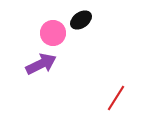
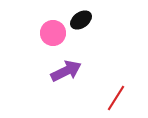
purple arrow: moved 25 px right, 7 px down
